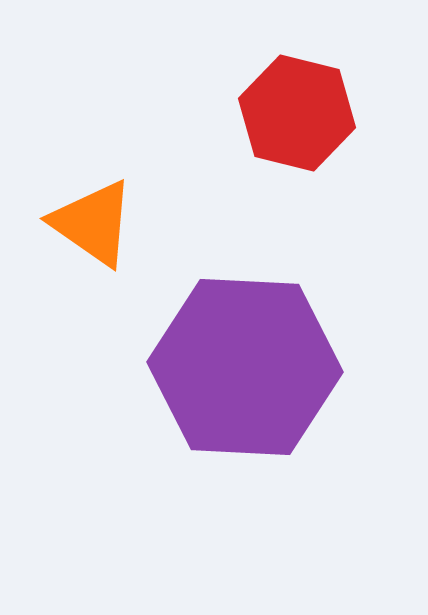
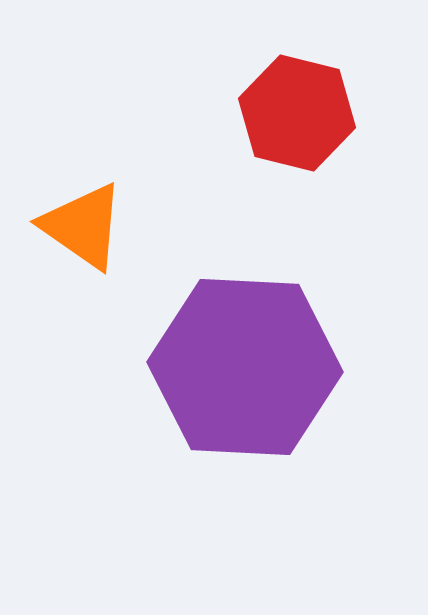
orange triangle: moved 10 px left, 3 px down
